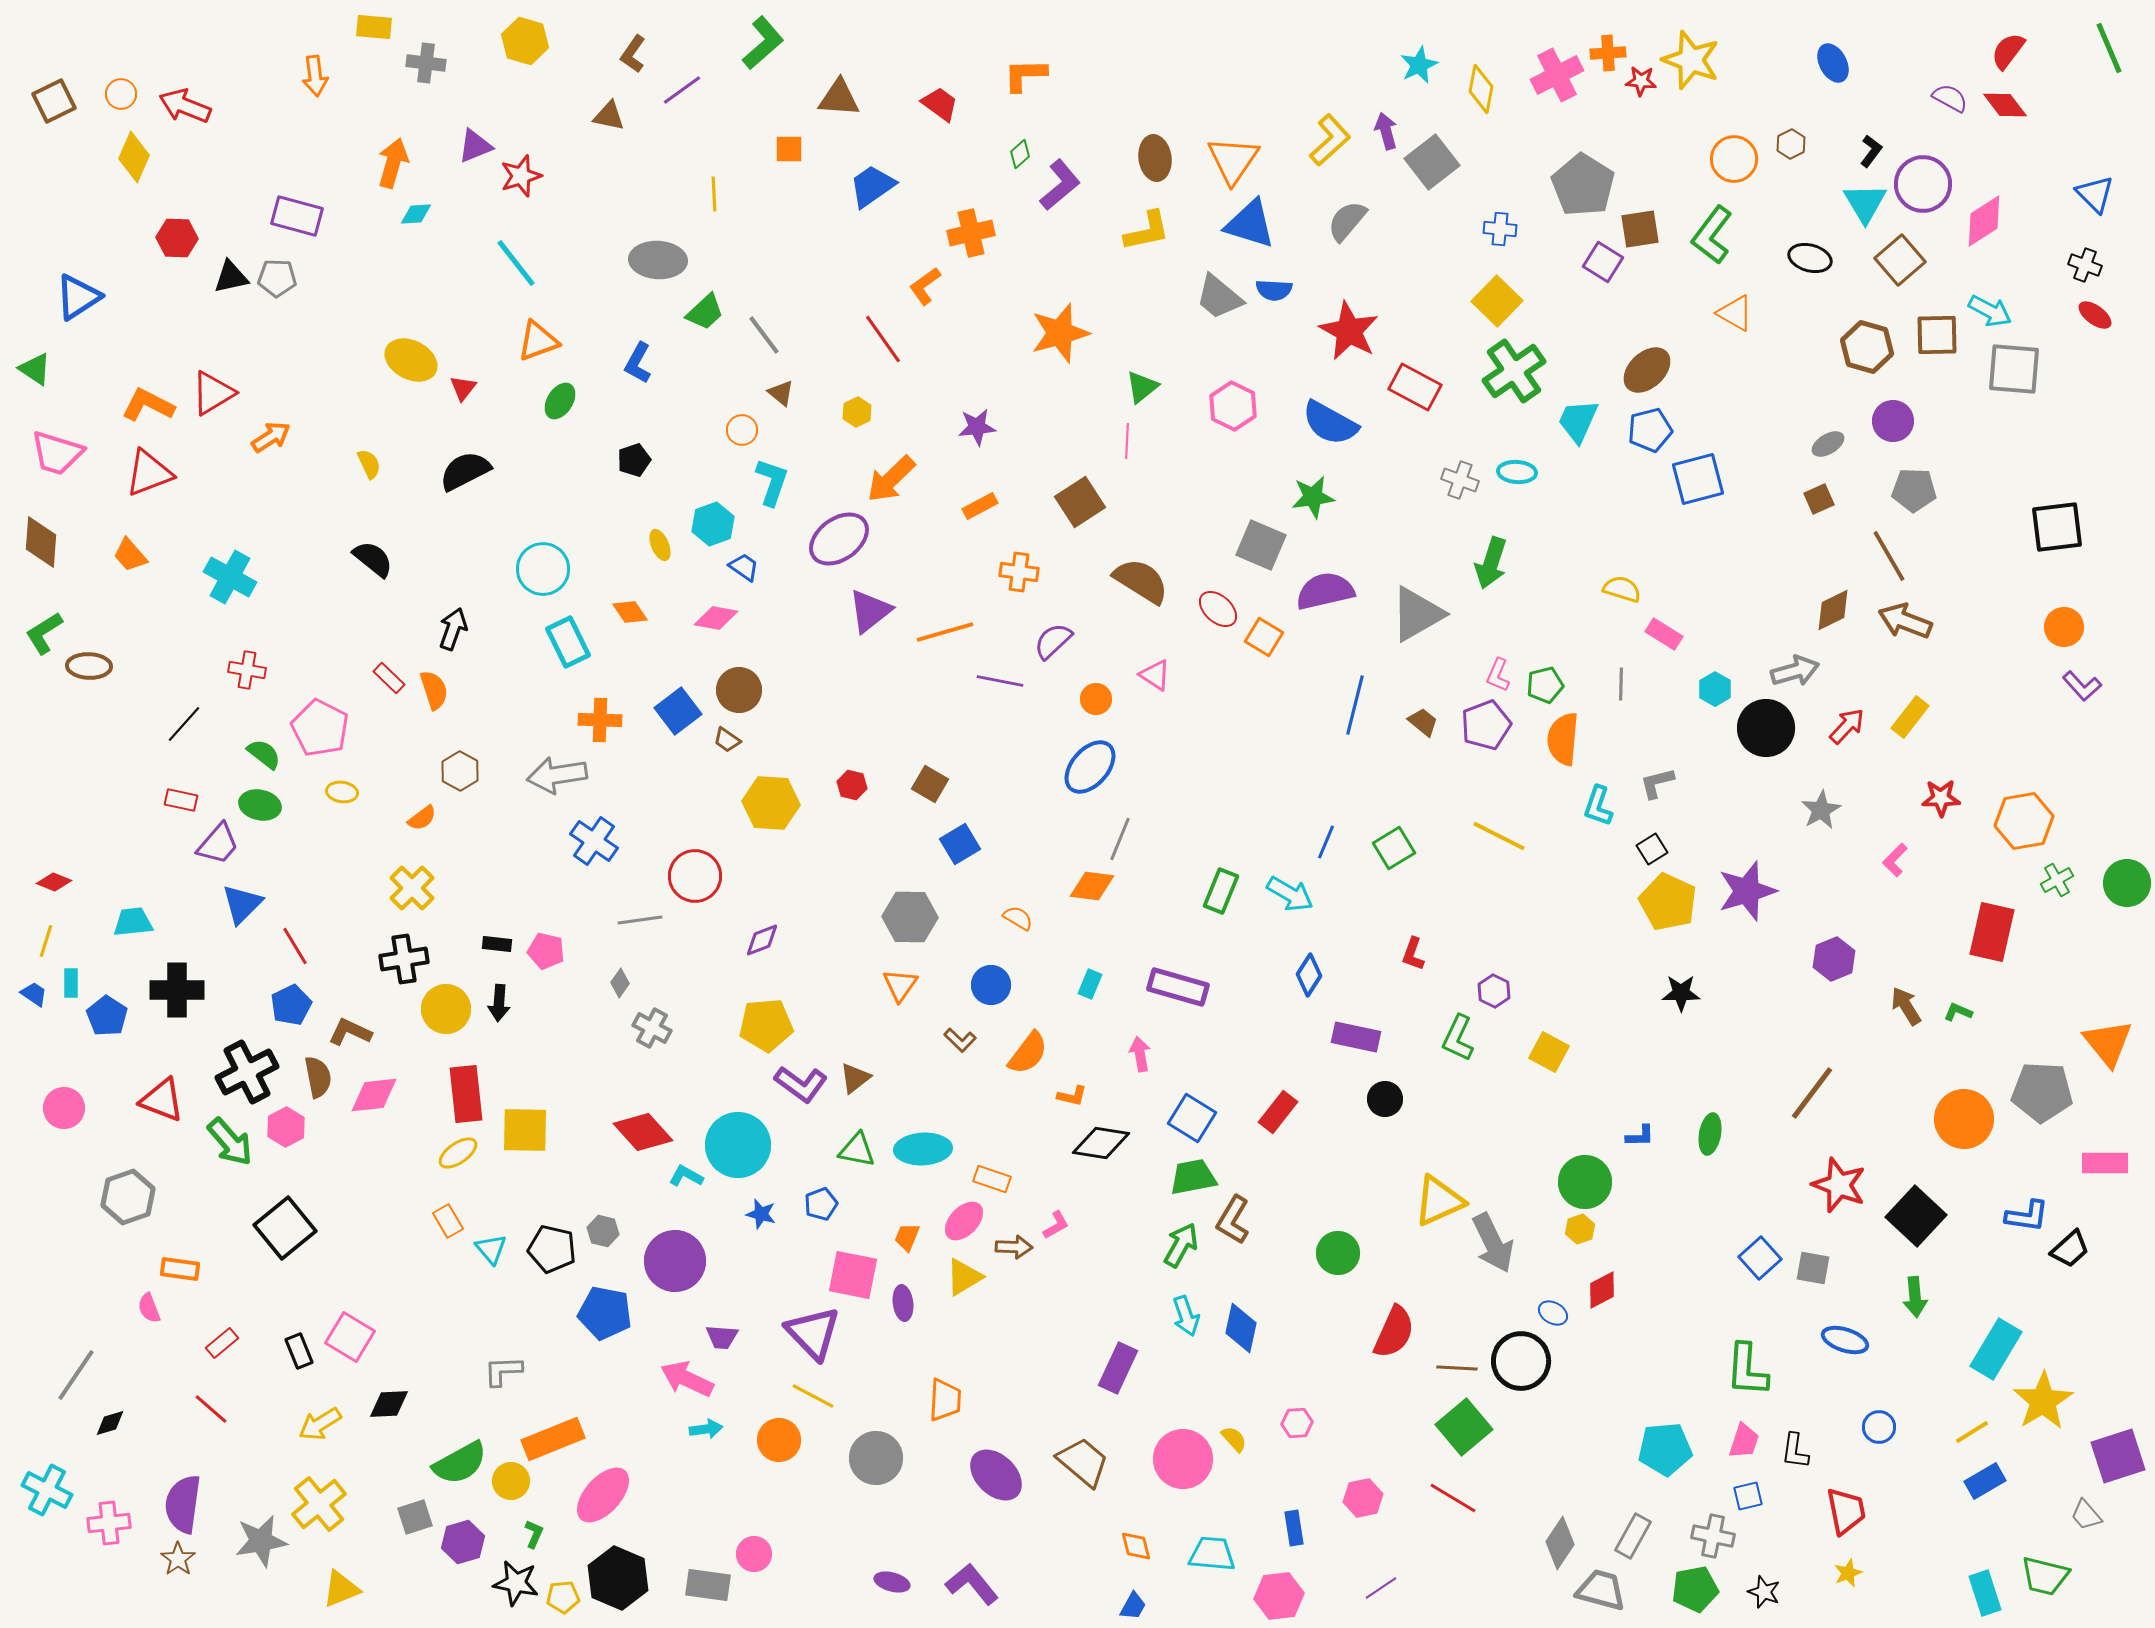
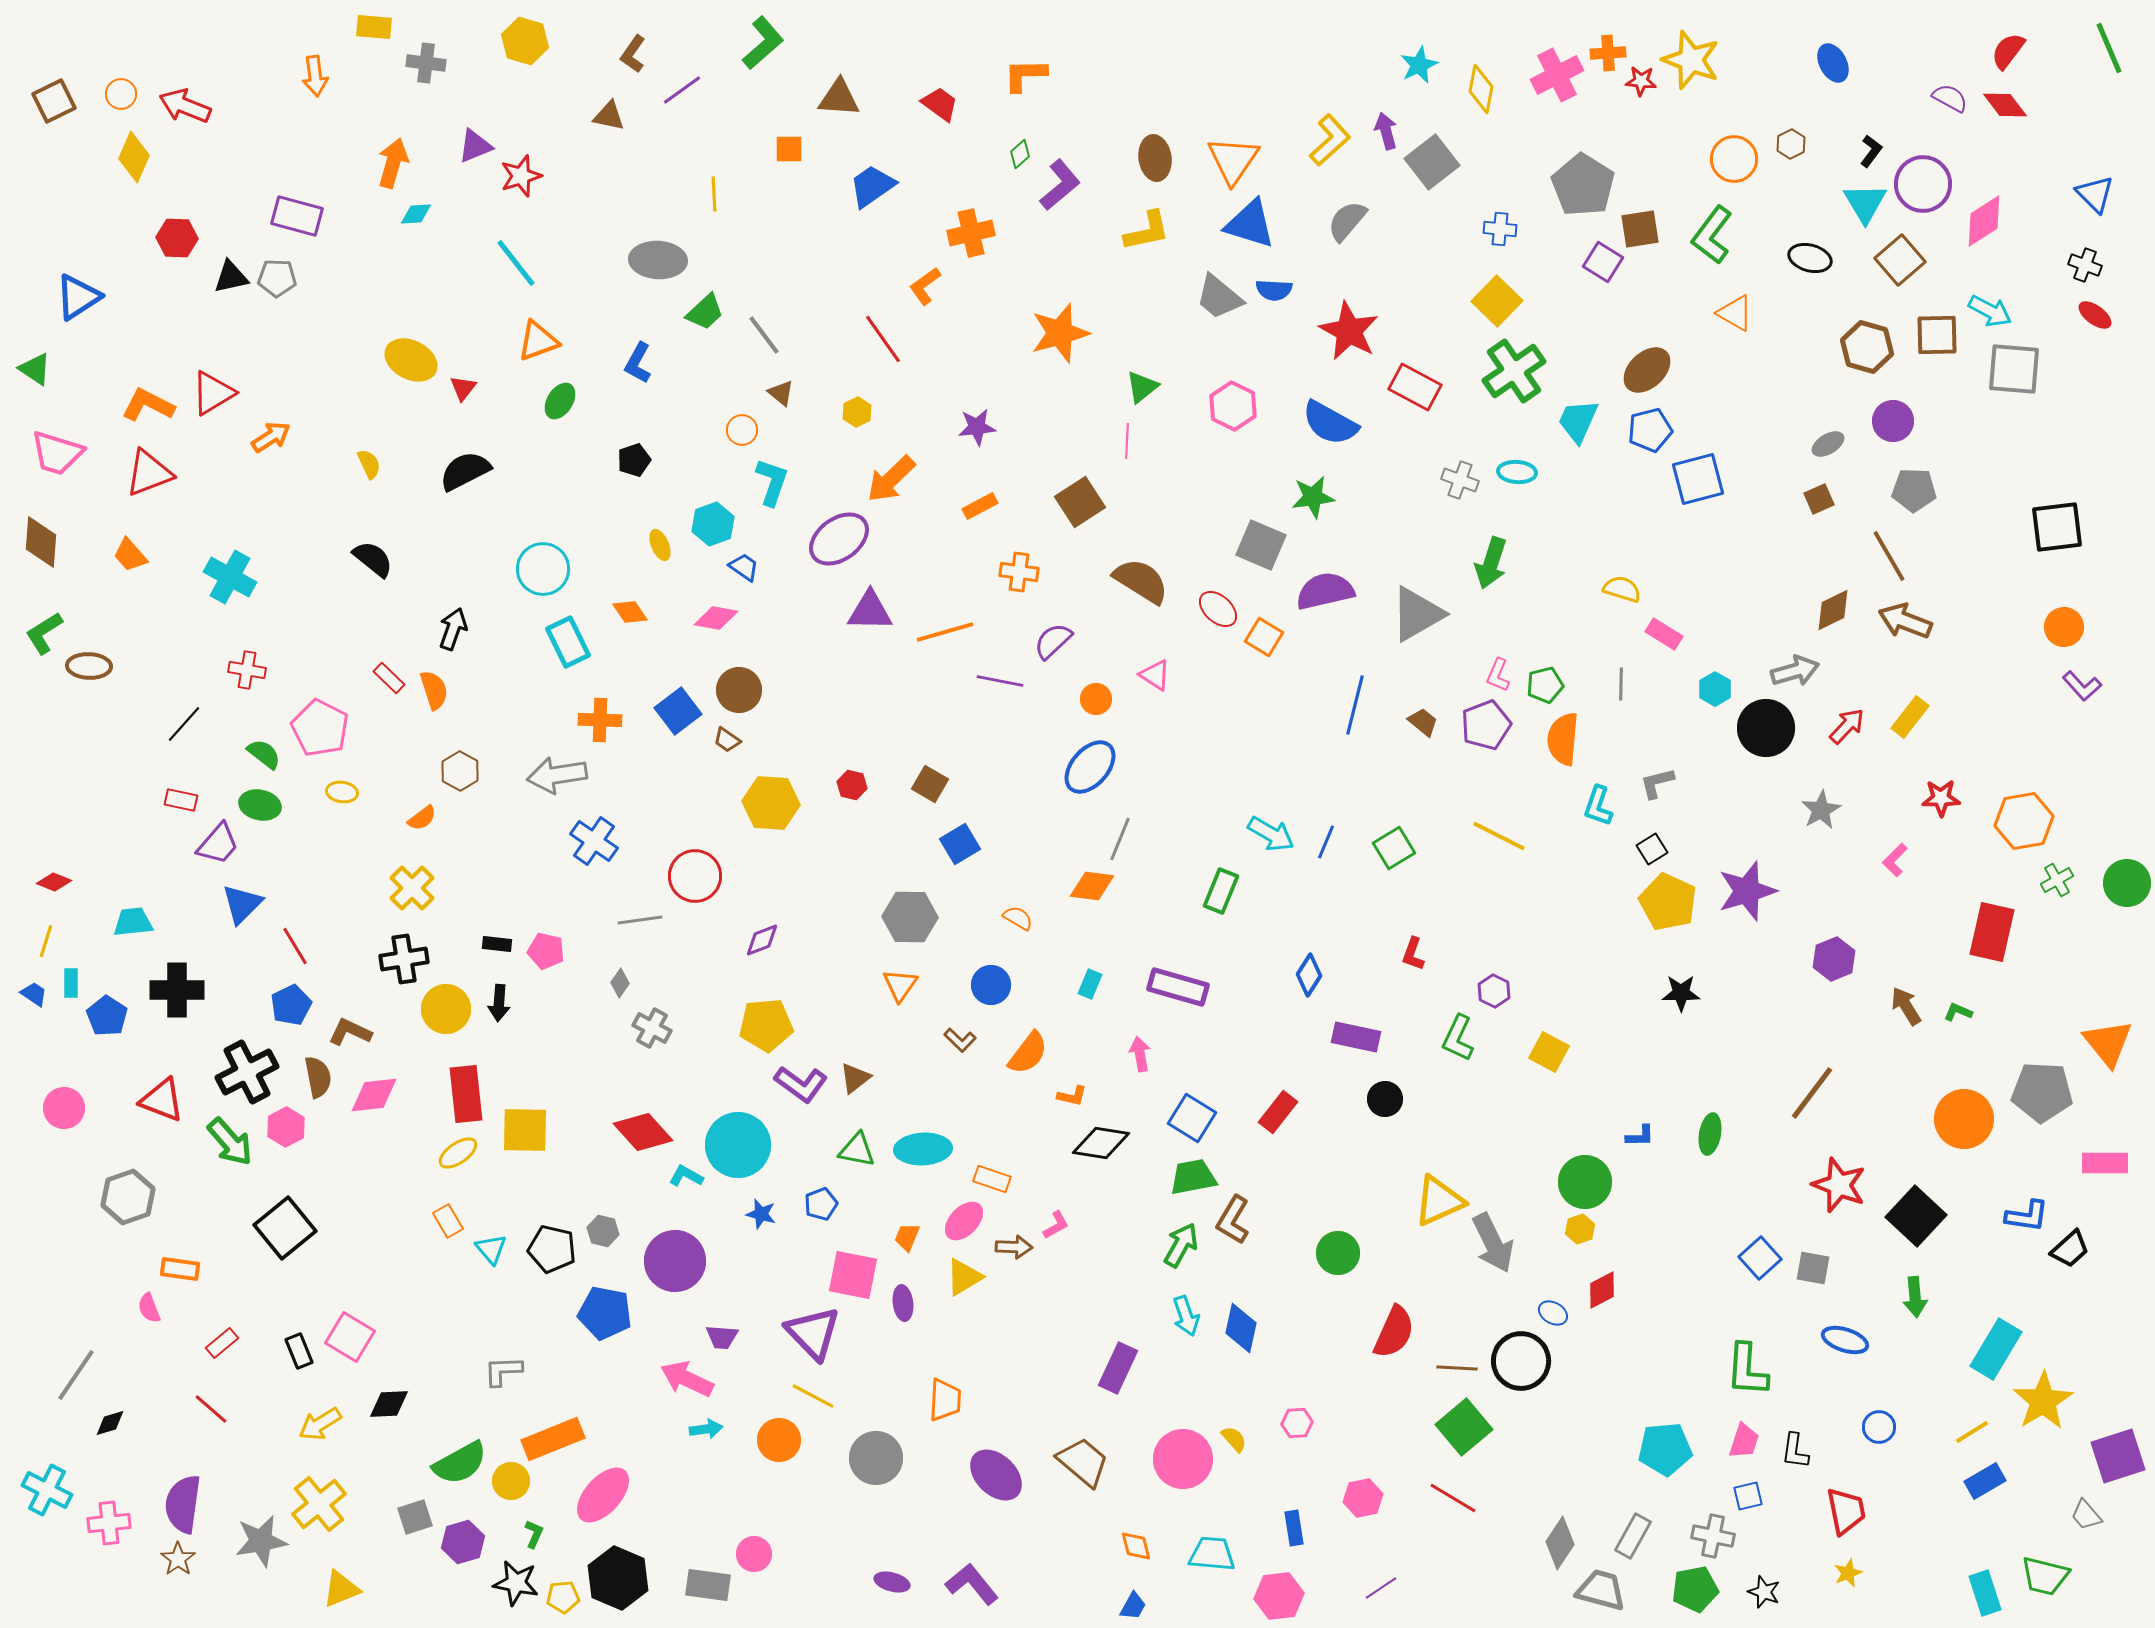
purple triangle at (870, 611): rotated 39 degrees clockwise
cyan arrow at (1290, 894): moved 19 px left, 60 px up
